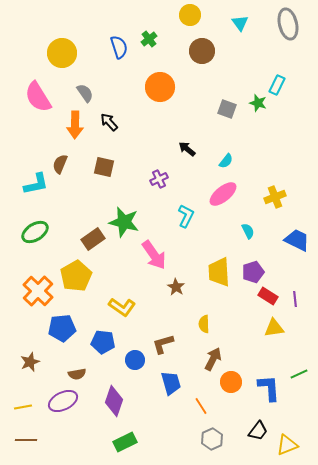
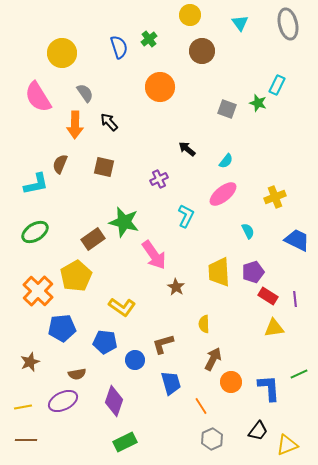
blue pentagon at (103, 342): moved 2 px right
